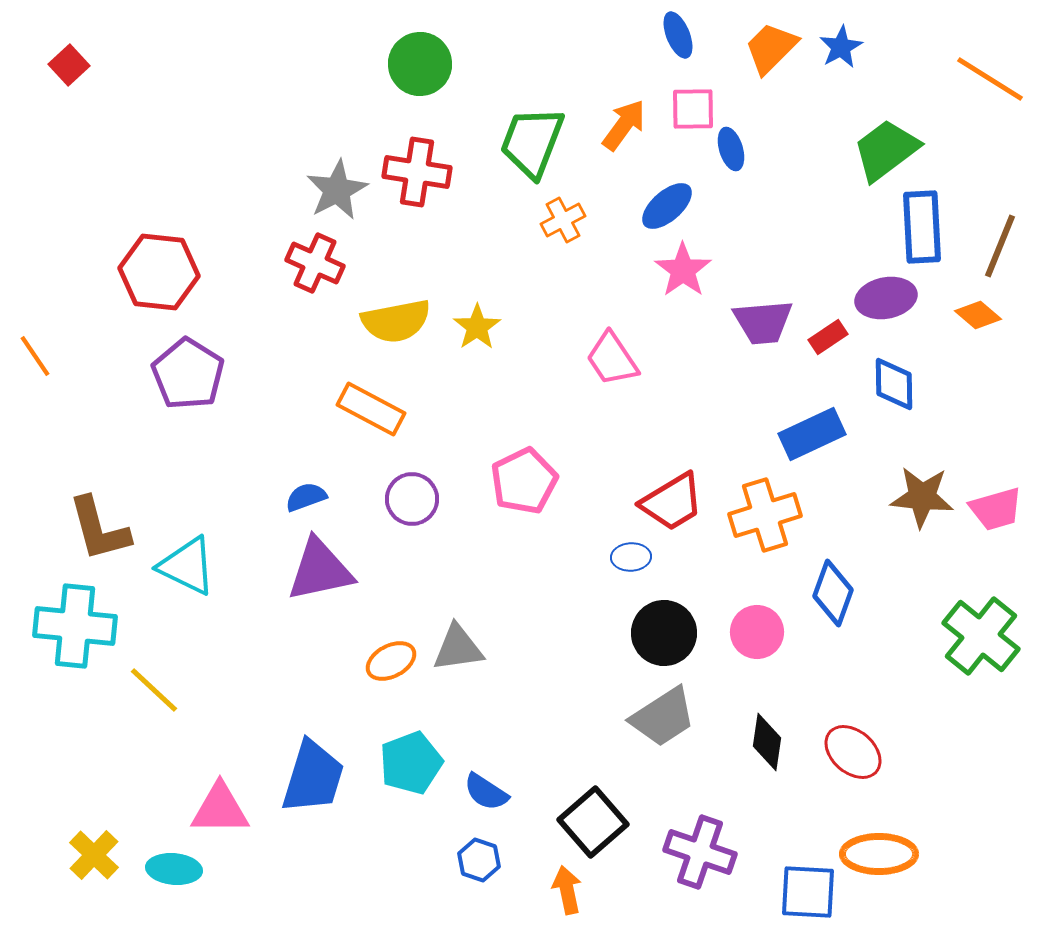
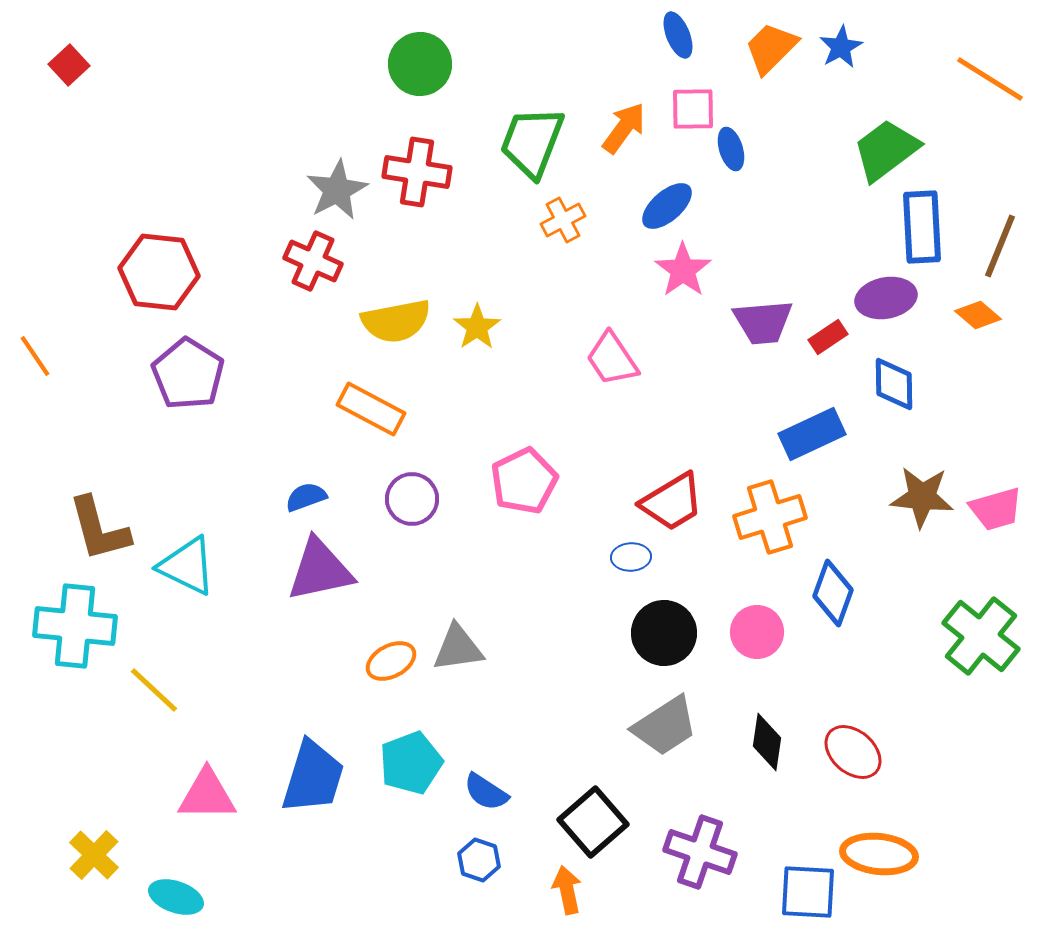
orange arrow at (624, 125): moved 3 px down
red cross at (315, 263): moved 2 px left, 2 px up
orange cross at (765, 515): moved 5 px right, 2 px down
gray trapezoid at (663, 717): moved 2 px right, 9 px down
pink triangle at (220, 809): moved 13 px left, 14 px up
orange ellipse at (879, 854): rotated 6 degrees clockwise
cyan ellipse at (174, 869): moved 2 px right, 28 px down; rotated 14 degrees clockwise
